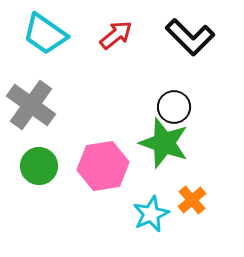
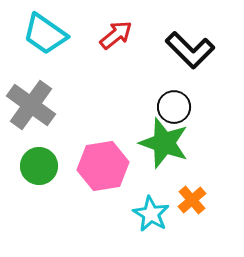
black L-shape: moved 13 px down
cyan star: rotated 18 degrees counterclockwise
